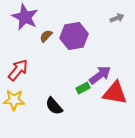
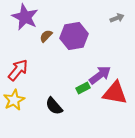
yellow star: rotated 30 degrees counterclockwise
